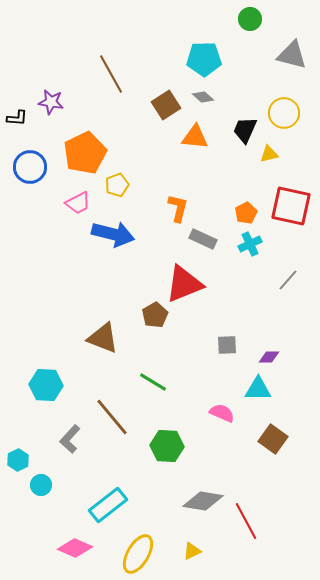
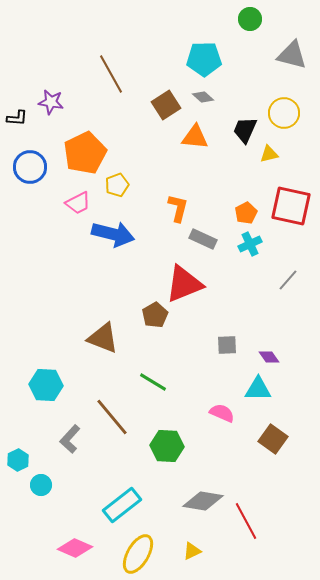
purple diamond at (269, 357): rotated 55 degrees clockwise
cyan rectangle at (108, 505): moved 14 px right
